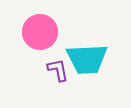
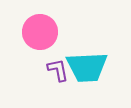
cyan trapezoid: moved 8 px down
